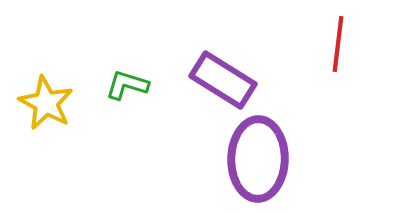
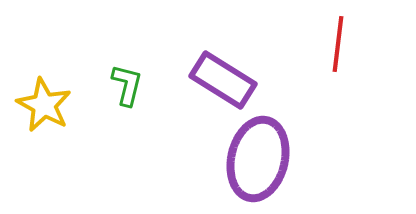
green L-shape: rotated 87 degrees clockwise
yellow star: moved 2 px left, 2 px down
purple ellipse: rotated 12 degrees clockwise
